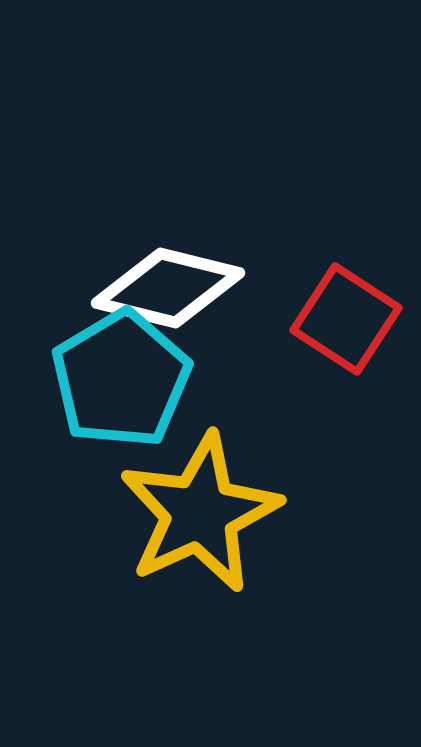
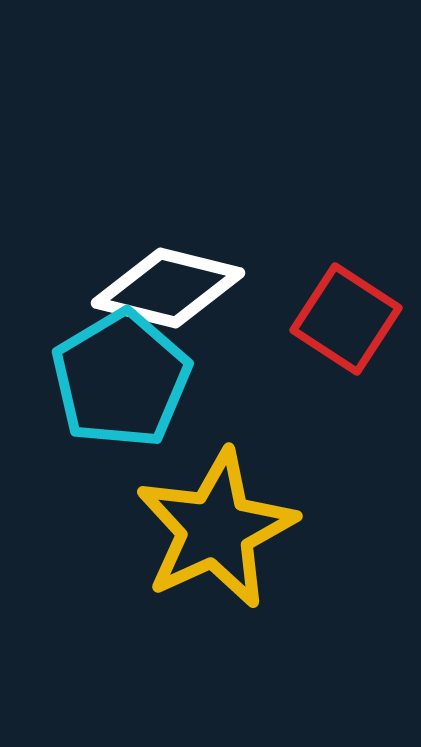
yellow star: moved 16 px right, 16 px down
